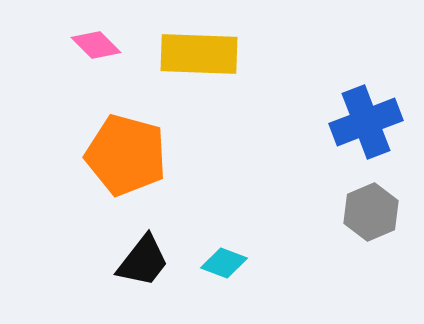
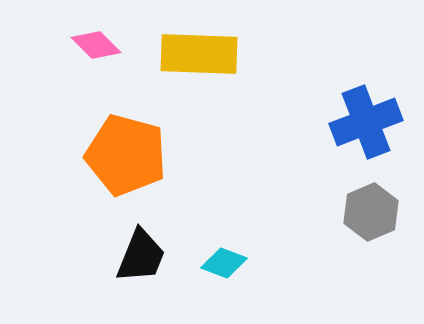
black trapezoid: moved 2 px left, 5 px up; rotated 16 degrees counterclockwise
